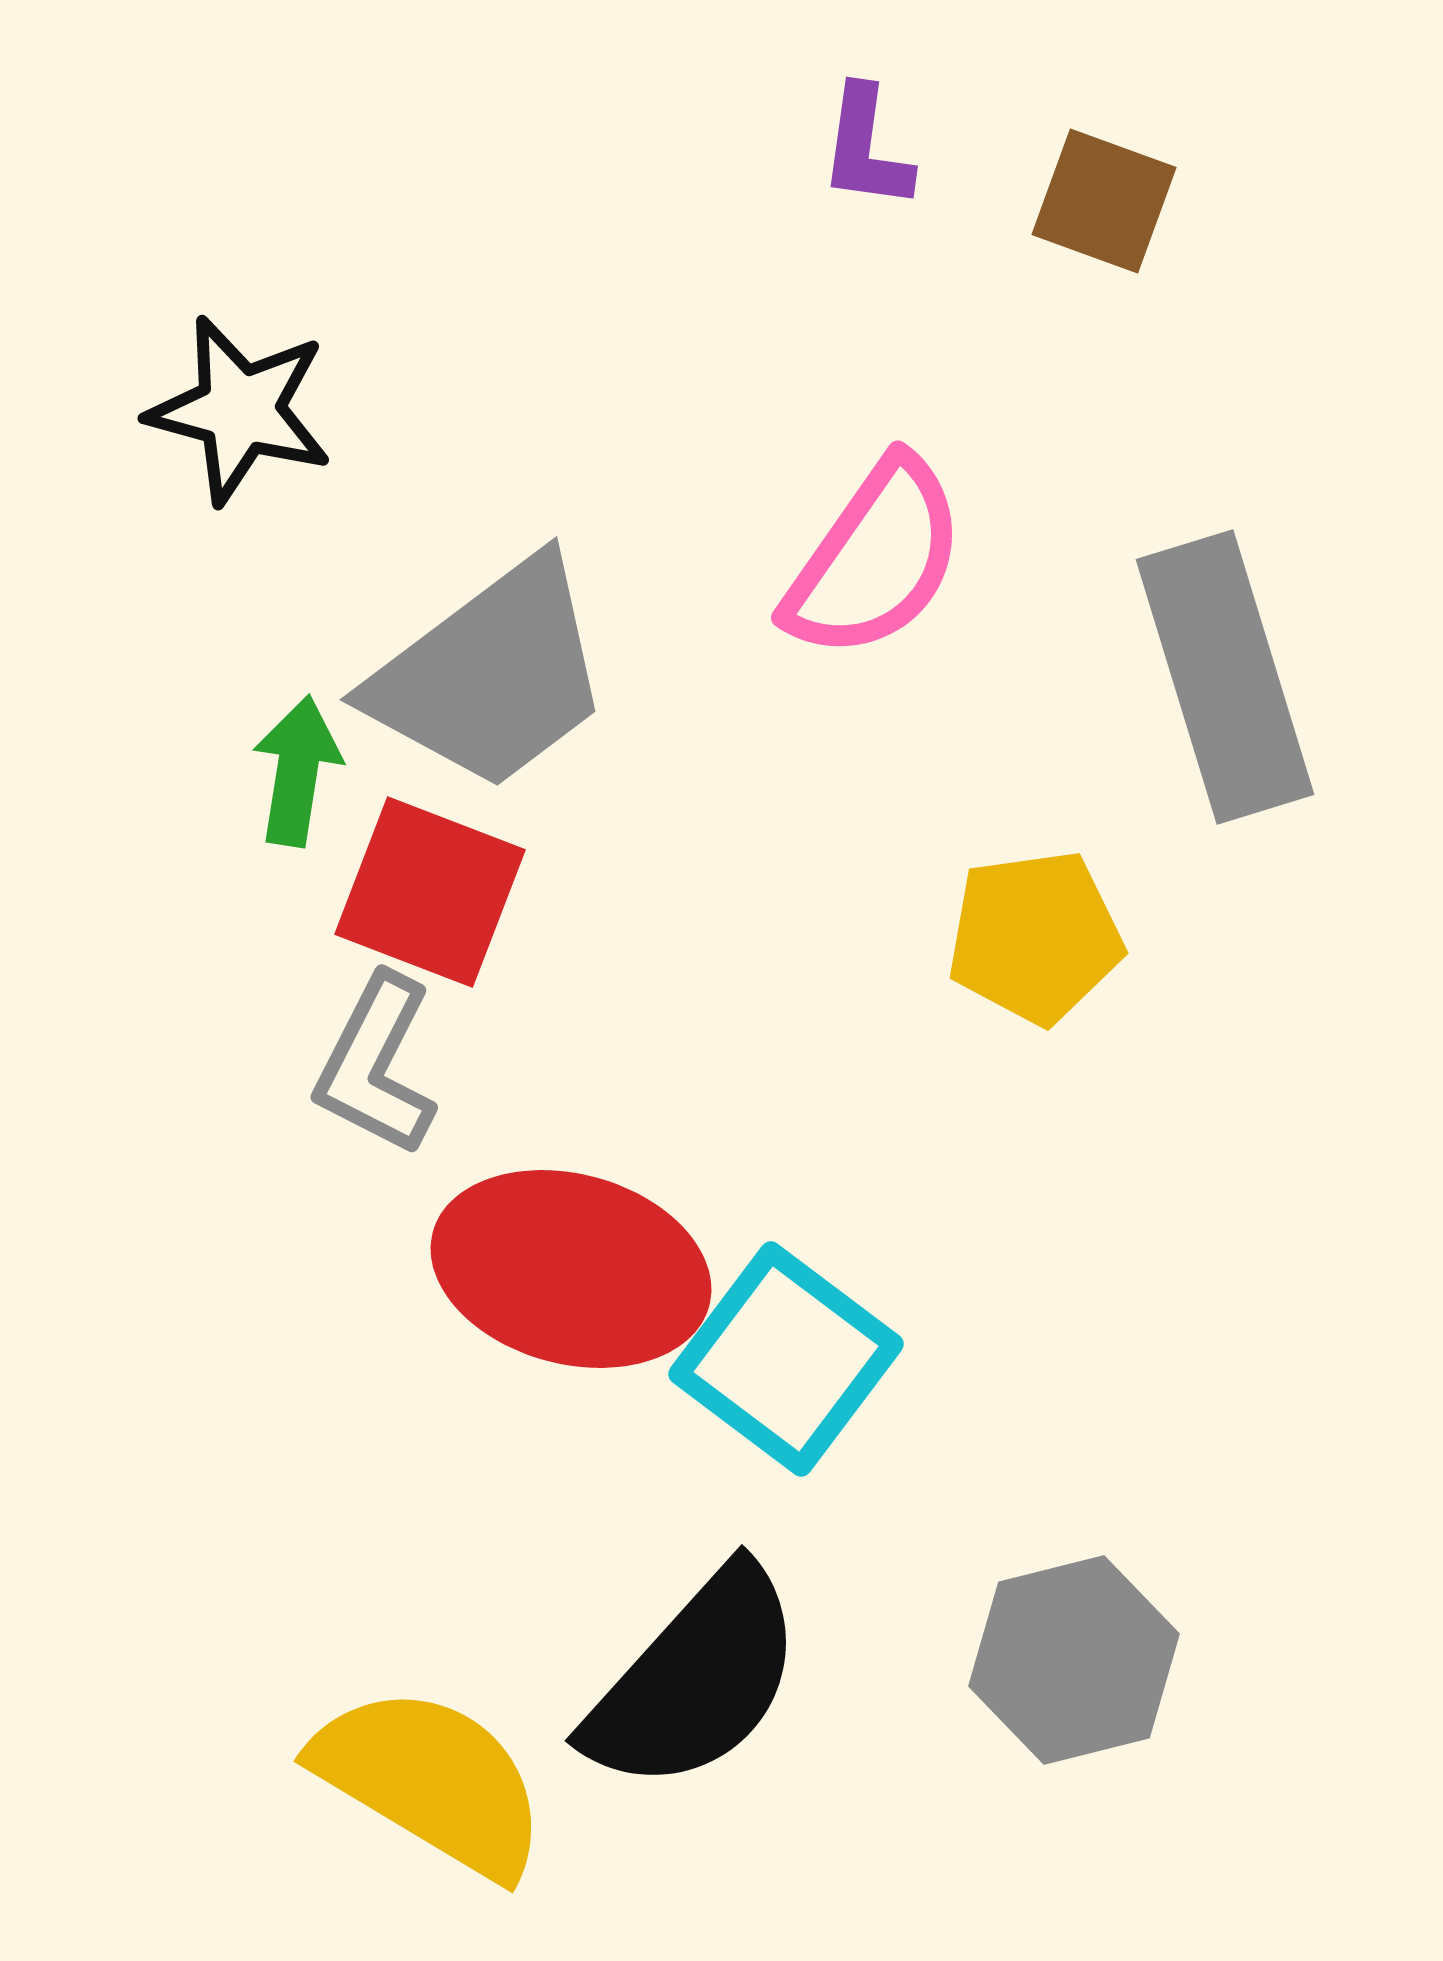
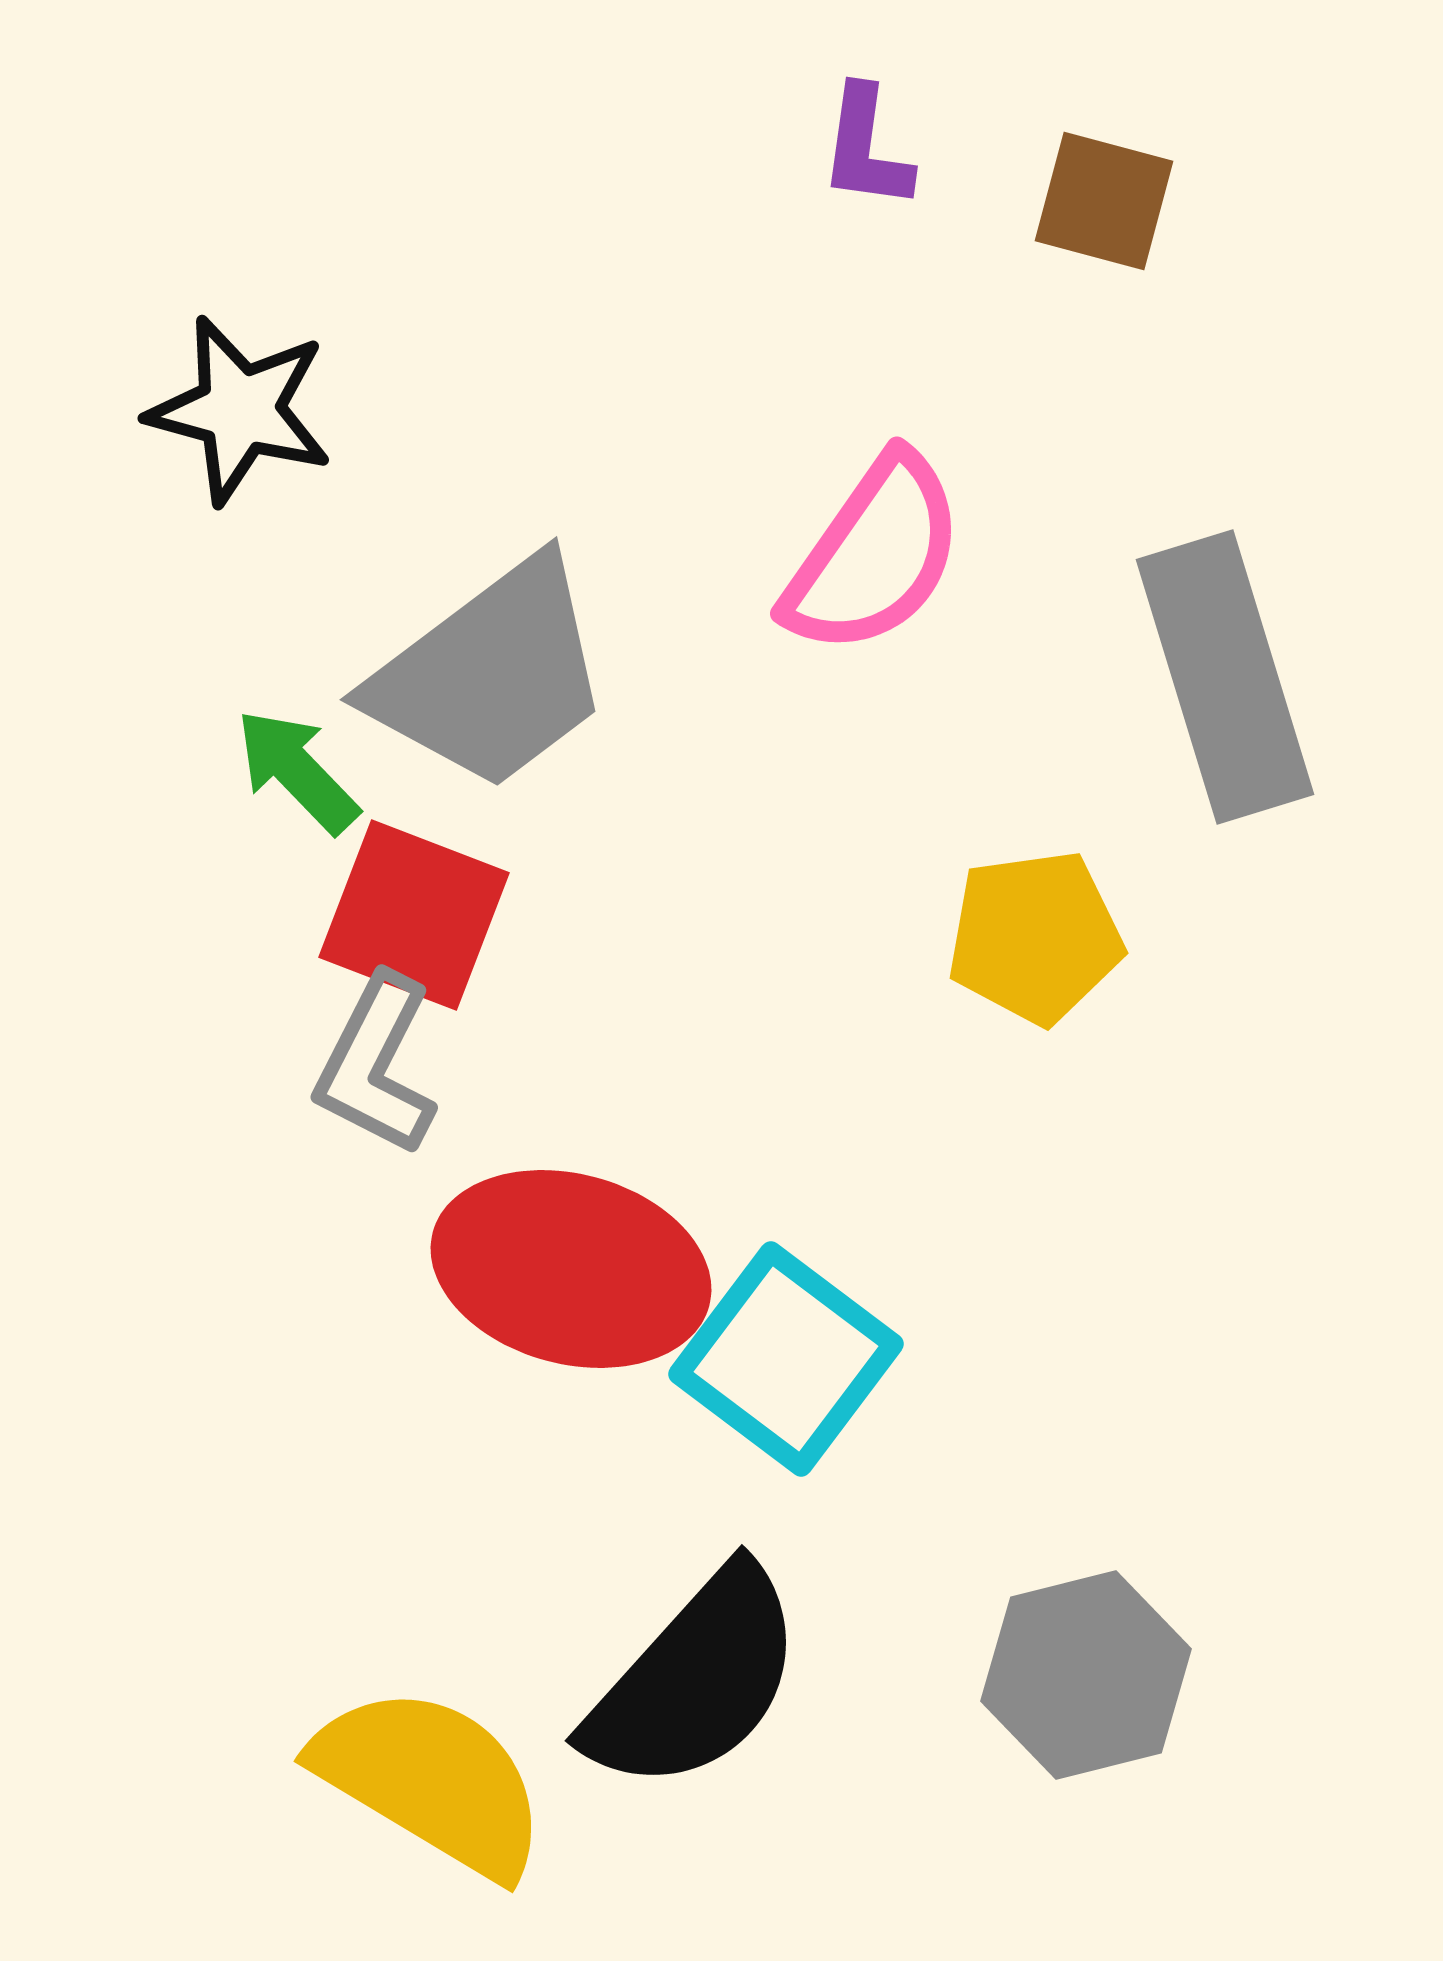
brown square: rotated 5 degrees counterclockwise
pink semicircle: moved 1 px left, 4 px up
green arrow: rotated 53 degrees counterclockwise
red square: moved 16 px left, 23 px down
gray hexagon: moved 12 px right, 15 px down
